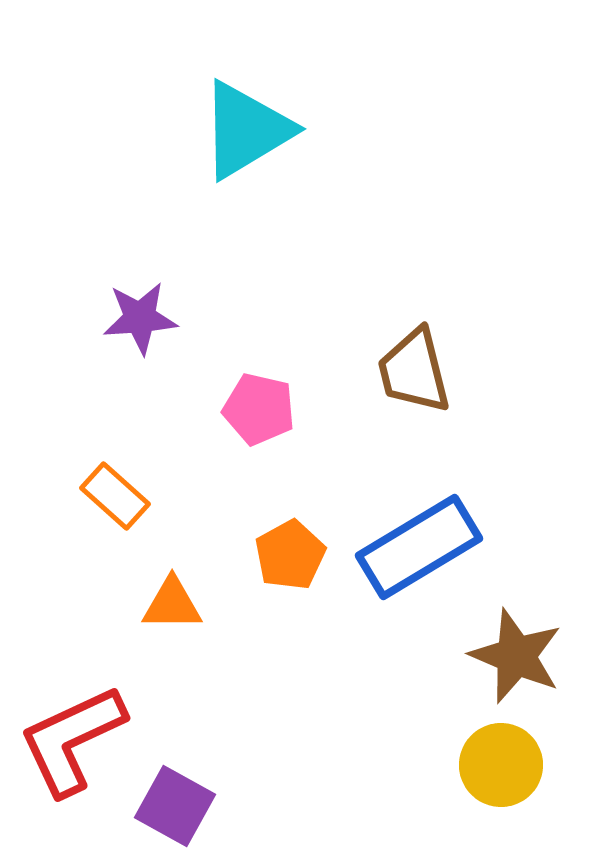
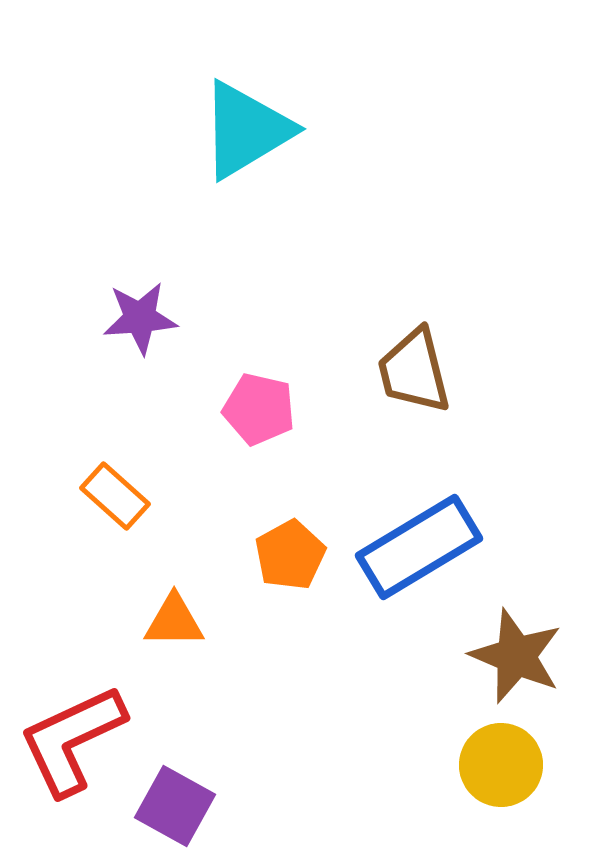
orange triangle: moved 2 px right, 17 px down
